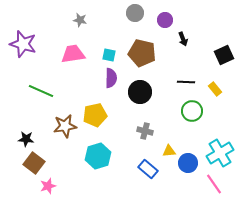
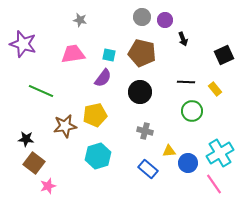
gray circle: moved 7 px right, 4 px down
purple semicircle: moved 8 px left; rotated 36 degrees clockwise
